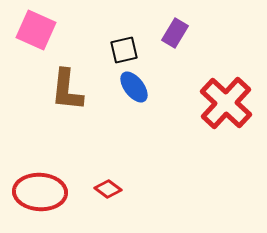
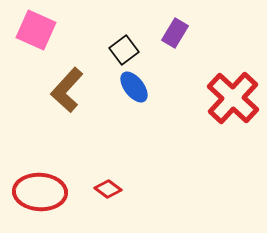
black square: rotated 24 degrees counterclockwise
brown L-shape: rotated 36 degrees clockwise
red cross: moved 7 px right, 5 px up
